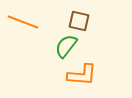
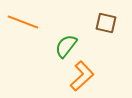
brown square: moved 27 px right, 2 px down
orange L-shape: moved 1 px down; rotated 48 degrees counterclockwise
